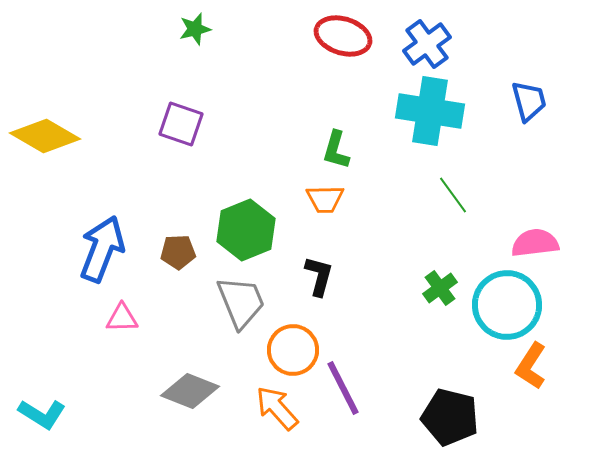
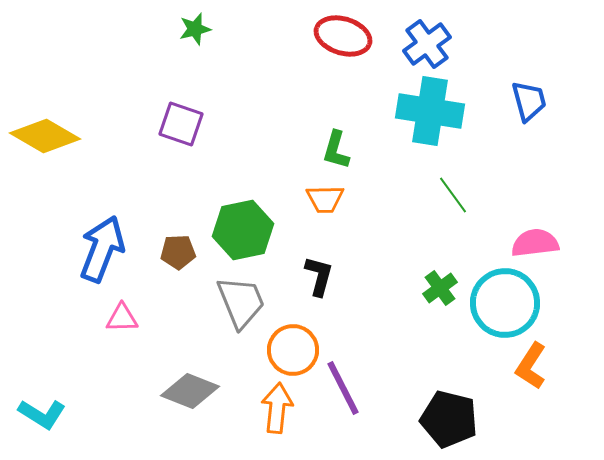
green hexagon: moved 3 px left; rotated 10 degrees clockwise
cyan circle: moved 2 px left, 2 px up
orange arrow: rotated 48 degrees clockwise
black pentagon: moved 1 px left, 2 px down
